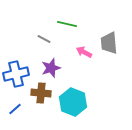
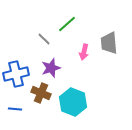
green line: rotated 54 degrees counterclockwise
gray line: rotated 16 degrees clockwise
pink arrow: rotated 105 degrees counterclockwise
brown cross: rotated 18 degrees clockwise
blue line: rotated 48 degrees clockwise
